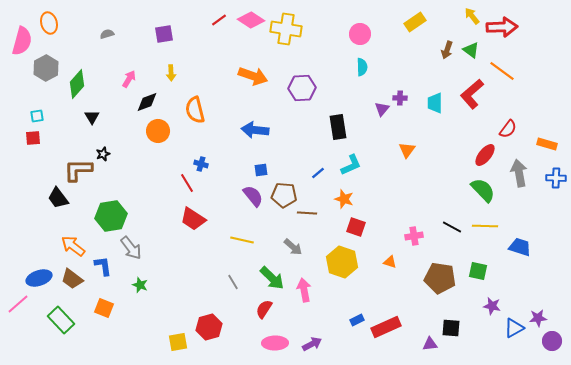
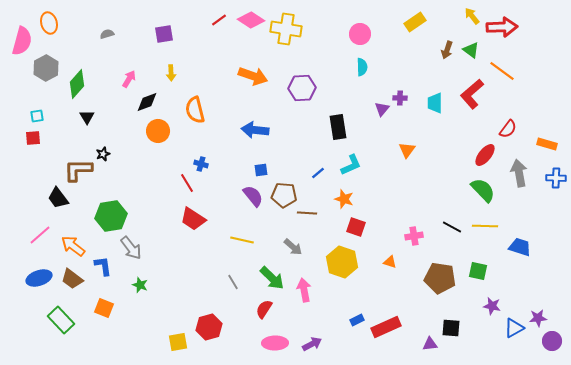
black triangle at (92, 117): moved 5 px left
pink line at (18, 304): moved 22 px right, 69 px up
